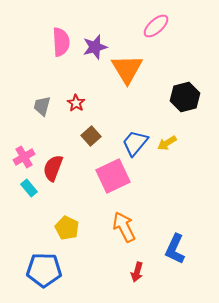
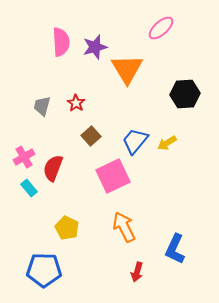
pink ellipse: moved 5 px right, 2 px down
black hexagon: moved 3 px up; rotated 12 degrees clockwise
blue trapezoid: moved 2 px up
